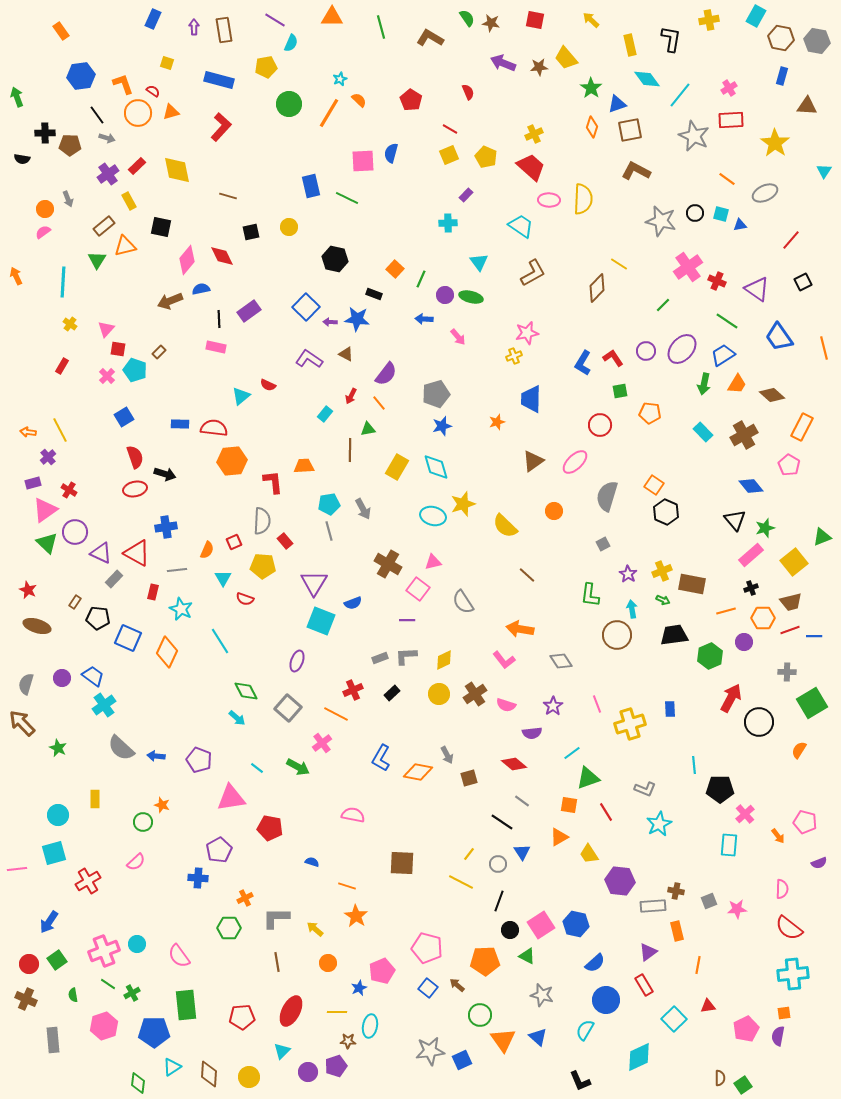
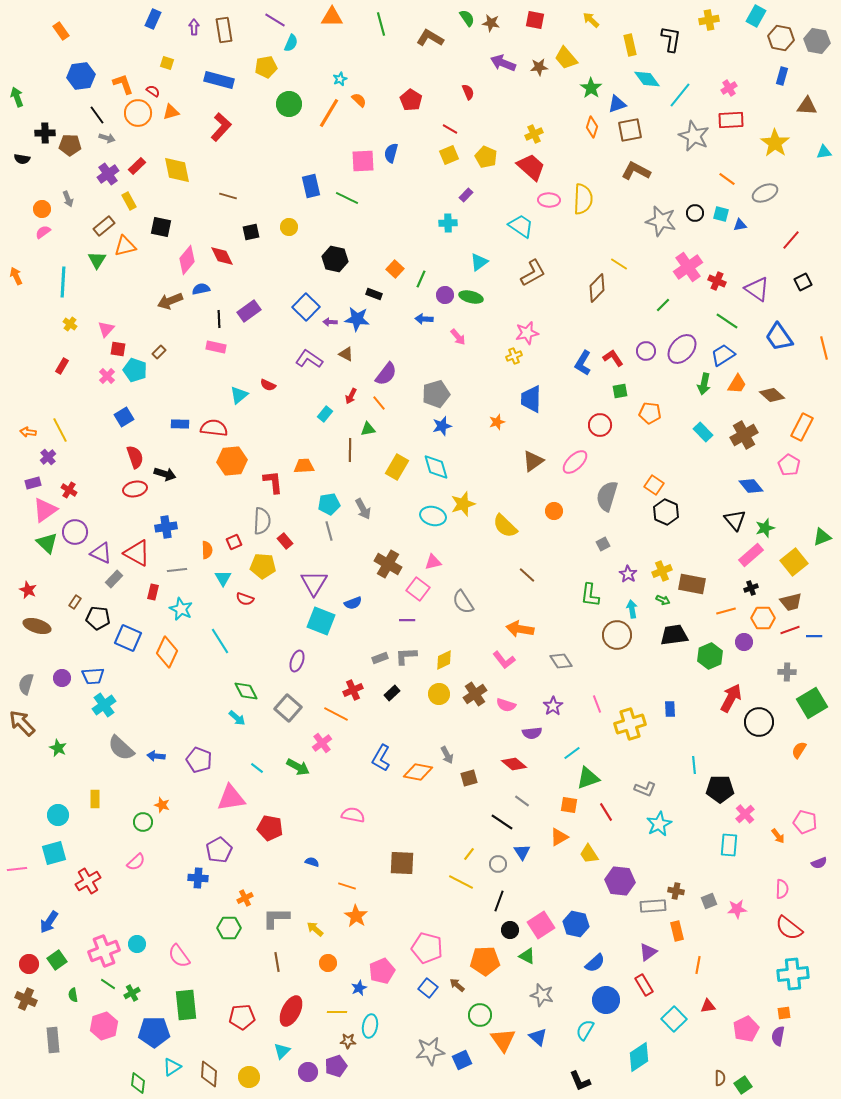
green line at (381, 27): moved 3 px up
cyan triangle at (824, 171): moved 19 px up; rotated 49 degrees clockwise
orange circle at (45, 209): moved 3 px left
cyan triangle at (479, 262): rotated 30 degrees clockwise
cyan triangle at (241, 396): moved 2 px left, 1 px up
orange semicircle at (207, 550): rotated 24 degrees counterclockwise
blue trapezoid at (93, 676): rotated 140 degrees clockwise
cyan diamond at (639, 1057): rotated 8 degrees counterclockwise
